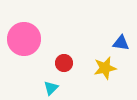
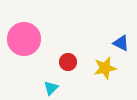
blue triangle: rotated 18 degrees clockwise
red circle: moved 4 px right, 1 px up
